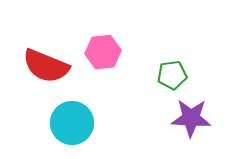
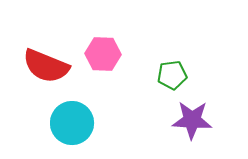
pink hexagon: moved 2 px down; rotated 8 degrees clockwise
purple star: moved 1 px right, 2 px down
